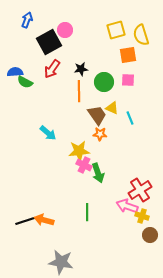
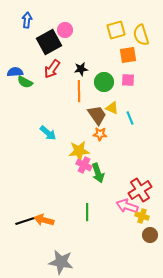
blue arrow: rotated 14 degrees counterclockwise
